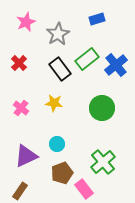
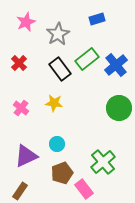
green circle: moved 17 px right
